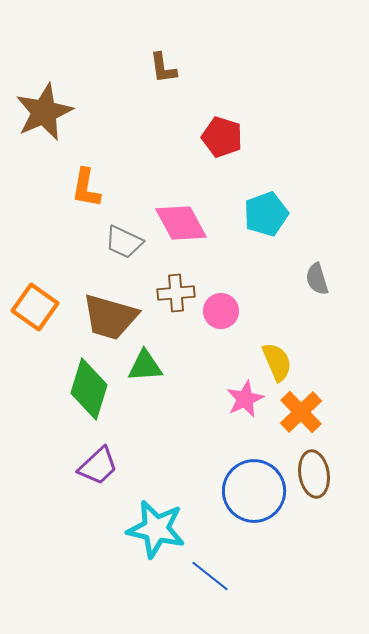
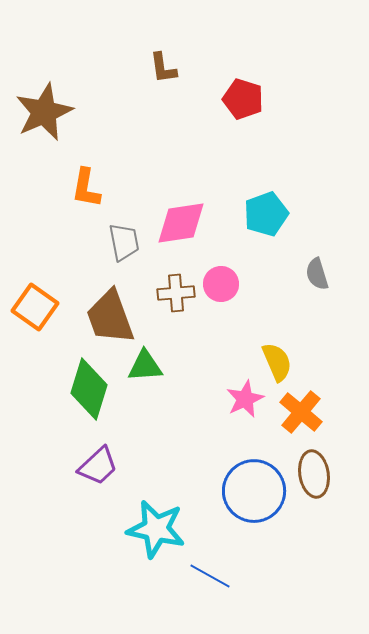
red pentagon: moved 21 px right, 38 px up
pink diamond: rotated 70 degrees counterclockwise
gray trapezoid: rotated 126 degrees counterclockwise
gray semicircle: moved 5 px up
pink circle: moved 27 px up
brown trapezoid: rotated 54 degrees clockwise
orange cross: rotated 6 degrees counterclockwise
blue line: rotated 9 degrees counterclockwise
